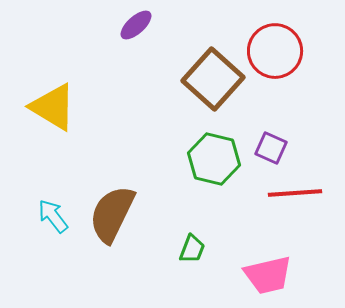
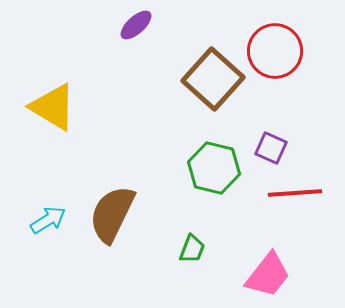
green hexagon: moved 9 px down
cyan arrow: moved 5 px left, 4 px down; rotated 96 degrees clockwise
pink trapezoid: rotated 39 degrees counterclockwise
